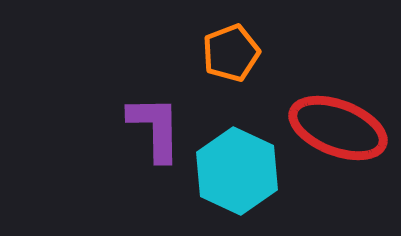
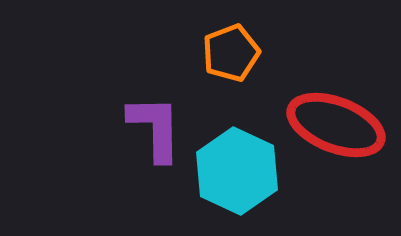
red ellipse: moved 2 px left, 3 px up
